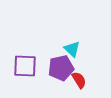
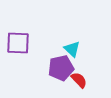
purple square: moved 7 px left, 23 px up
red semicircle: rotated 12 degrees counterclockwise
